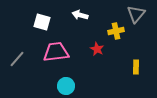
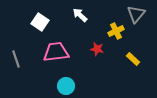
white arrow: rotated 28 degrees clockwise
white square: moved 2 px left; rotated 18 degrees clockwise
yellow cross: rotated 14 degrees counterclockwise
red star: rotated 16 degrees counterclockwise
gray line: moved 1 px left; rotated 60 degrees counterclockwise
yellow rectangle: moved 3 px left, 8 px up; rotated 48 degrees counterclockwise
